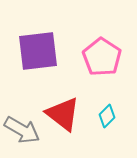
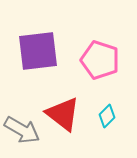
pink pentagon: moved 2 px left, 3 px down; rotated 15 degrees counterclockwise
